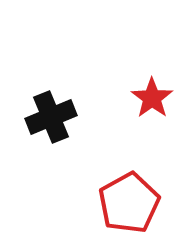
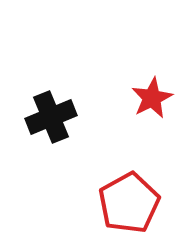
red star: rotated 9 degrees clockwise
